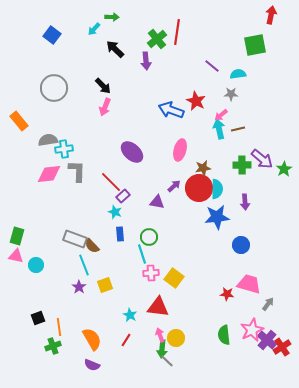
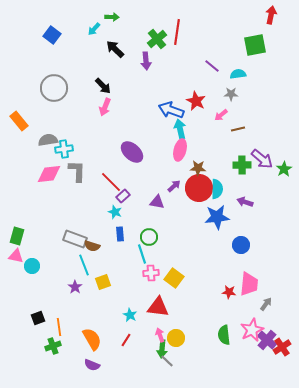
cyan arrow at (219, 129): moved 39 px left
brown star at (203, 168): moved 5 px left; rotated 14 degrees clockwise
purple arrow at (245, 202): rotated 112 degrees clockwise
brown semicircle at (92, 246): rotated 28 degrees counterclockwise
cyan circle at (36, 265): moved 4 px left, 1 px down
pink trapezoid at (249, 284): rotated 80 degrees clockwise
yellow square at (105, 285): moved 2 px left, 3 px up
purple star at (79, 287): moved 4 px left
red star at (227, 294): moved 2 px right, 2 px up
gray arrow at (268, 304): moved 2 px left
